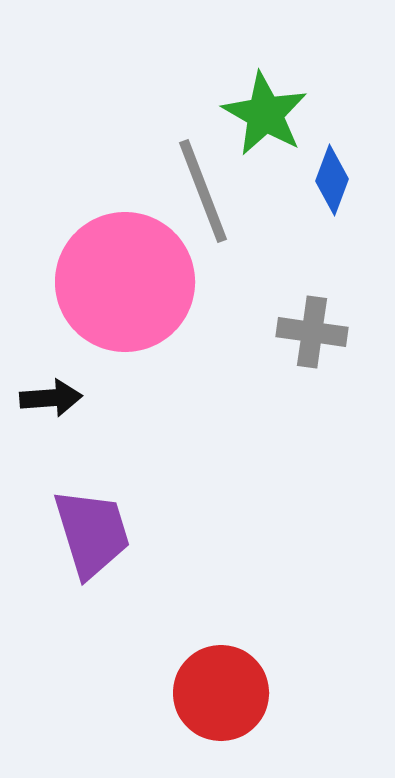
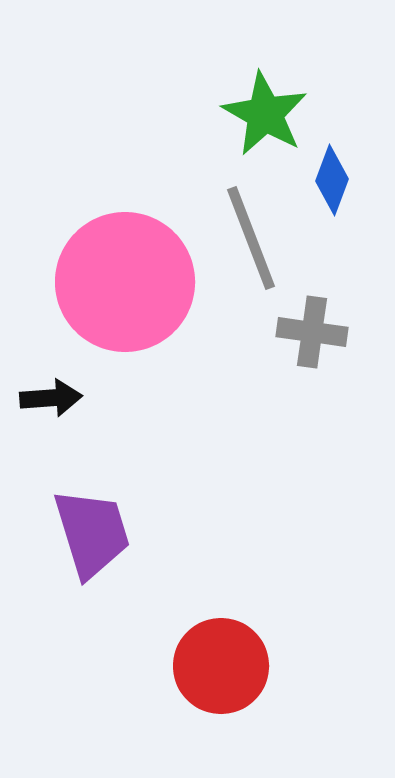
gray line: moved 48 px right, 47 px down
red circle: moved 27 px up
